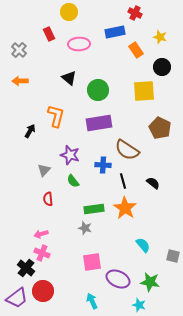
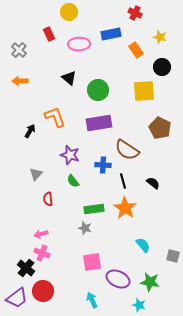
blue rectangle: moved 4 px left, 2 px down
orange L-shape: moved 1 px left, 1 px down; rotated 35 degrees counterclockwise
gray triangle: moved 8 px left, 4 px down
cyan arrow: moved 1 px up
